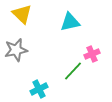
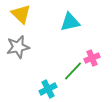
yellow triangle: moved 1 px left
gray star: moved 2 px right, 3 px up
pink cross: moved 4 px down
cyan cross: moved 9 px right
